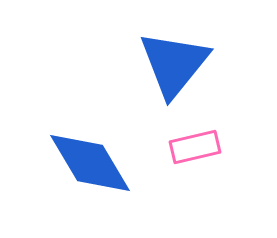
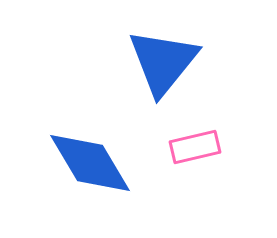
blue triangle: moved 11 px left, 2 px up
